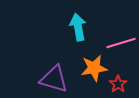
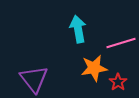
cyan arrow: moved 2 px down
purple triangle: moved 20 px left; rotated 36 degrees clockwise
red star: moved 2 px up
